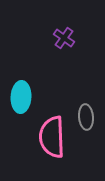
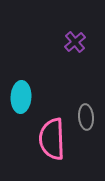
purple cross: moved 11 px right, 4 px down; rotated 15 degrees clockwise
pink semicircle: moved 2 px down
